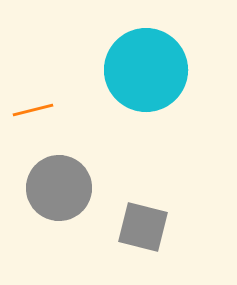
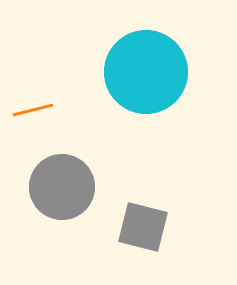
cyan circle: moved 2 px down
gray circle: moved 3 px right, 1 px up
